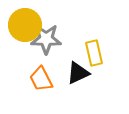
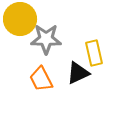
yellow circle: moved 5 px left, 6 px up
